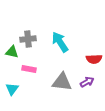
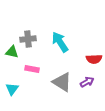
pink rectangle: moved 3 px right
gray triangle: rotated 25 degrees clockwise
